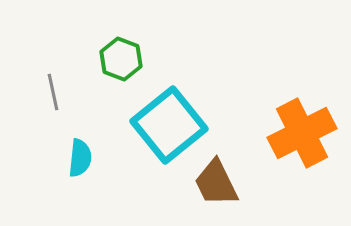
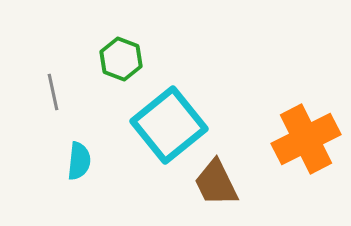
orange cross: moved 4 px right, 6 px down
cyan semicircle: moved 1 px left, 3 px down
